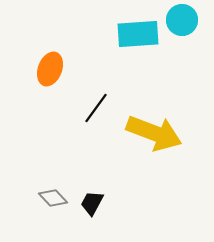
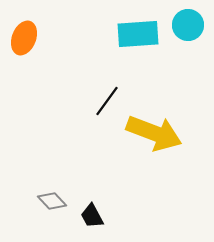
cyan circle: moved 6 px right, 5 px down
orange ellipse: moved 26 px left, 31 px up
black line: moved 11 px right, 7 px up
gray diamond: moved 1 px left, 3 px down
black trapezoid: moved 13 px down; rotated 56 degrees counterclockwise
